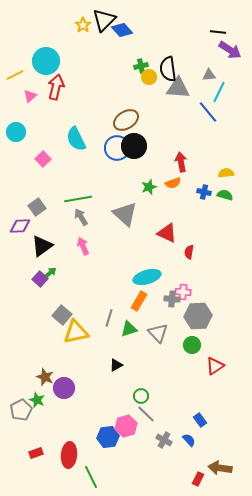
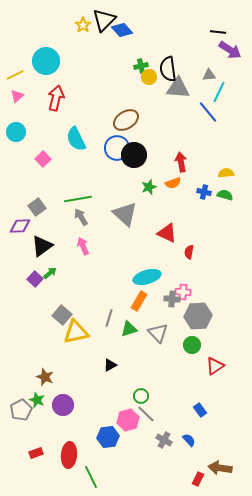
red arrow at (56, 87): moved 11 px down
pink triangle at (30, 96): moved 13 px left
black circle at (134, 146): moved 9 px down
purple square at (40, 279): moved 5 px left
black triangle at (116, 365): moved 6 px left
purple circle at (64, 388): moved 1 px left, 17 px down
blue rectangle at (200, 420): moved 10 px up
pink hexagon at (126, 426): moved 2 px right, 6 px up
